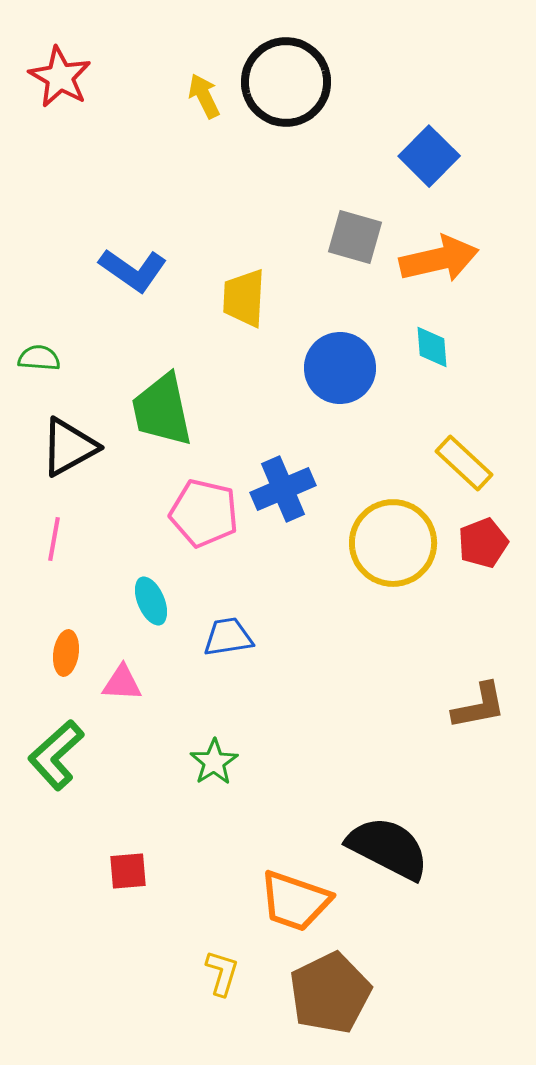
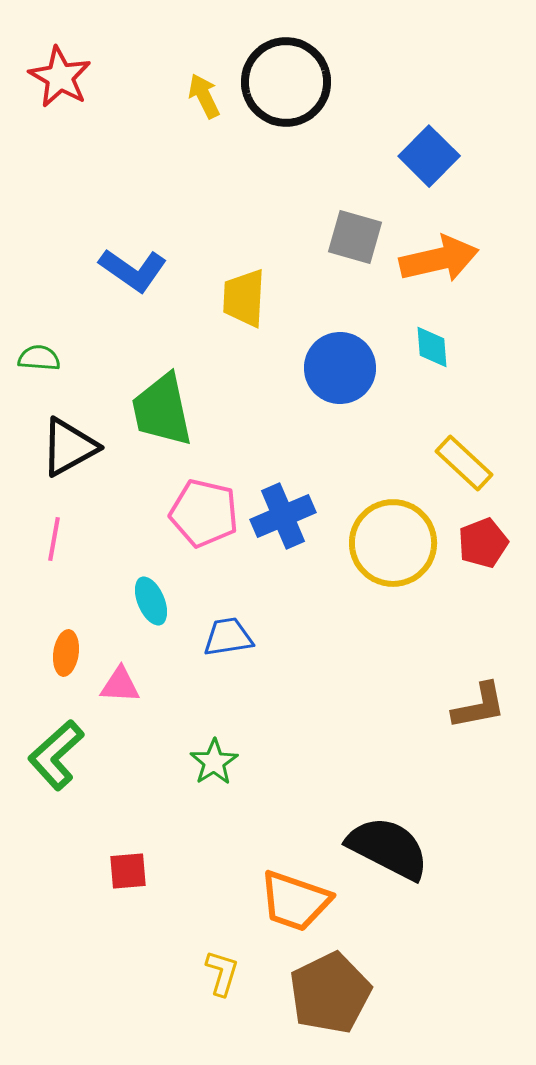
blue cross: moved 27 px down
pink triangle: moved 2 px left, 2 px down
